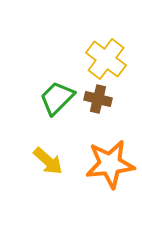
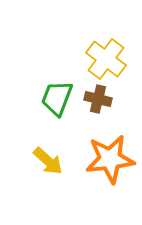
green trapezoid: rotated 24 degrees counterclockwise
orange star: moved 5 px up
